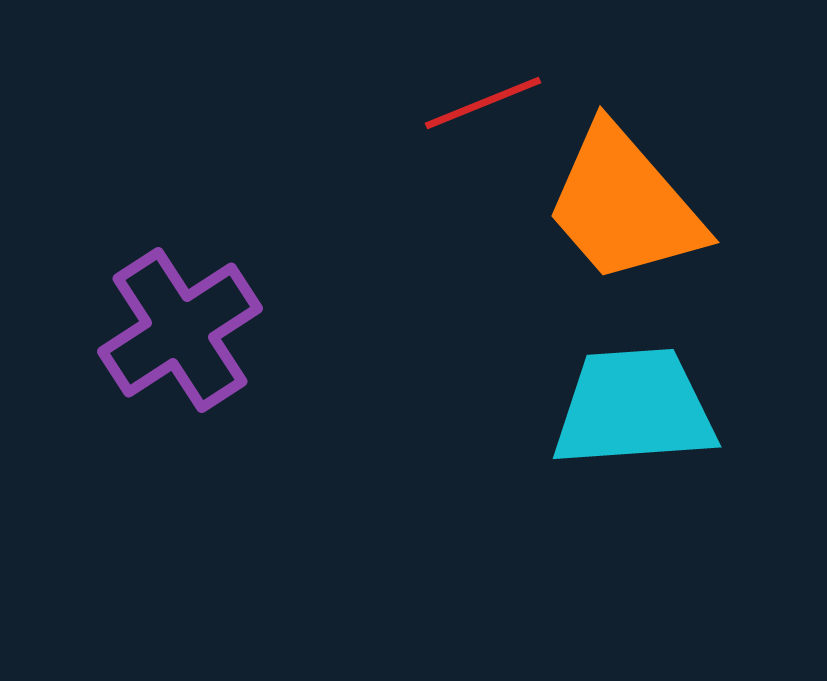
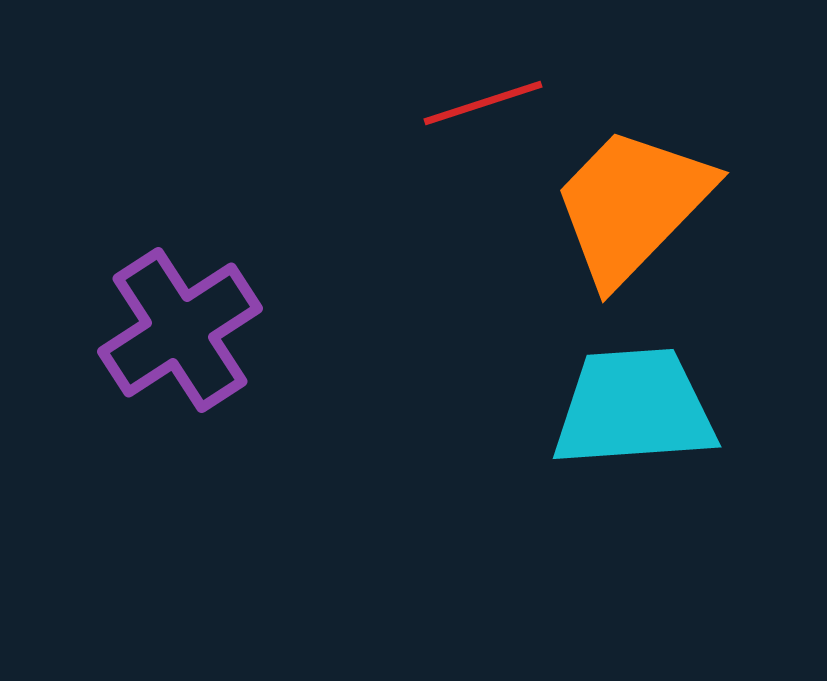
red line: rotated 4 degrees clockwise
orange trapezoid: moved 8 px right; rotated 85 degrees clockwise
